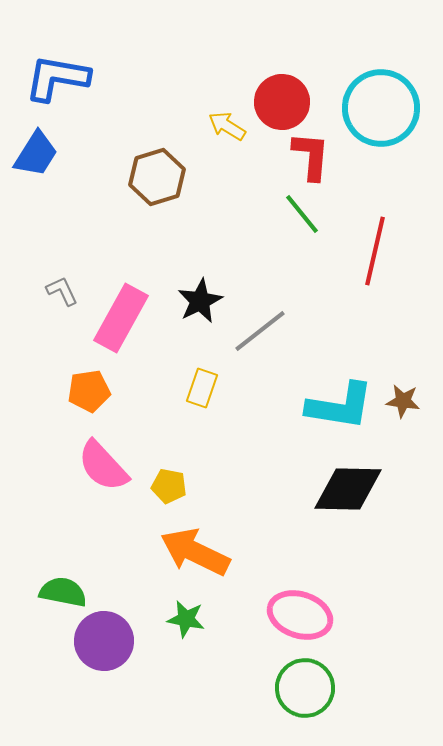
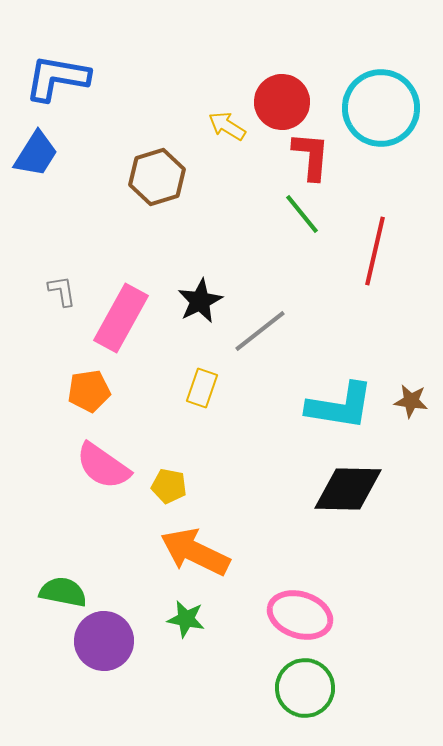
gray L-shape: rotated 16 degrees clockwise
brown star: moved 8 px right
pink semicircle: rotated 12 degrees counterclockwise
